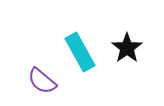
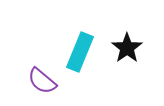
cyan rectangle: rotated 51 degrees clockwise
